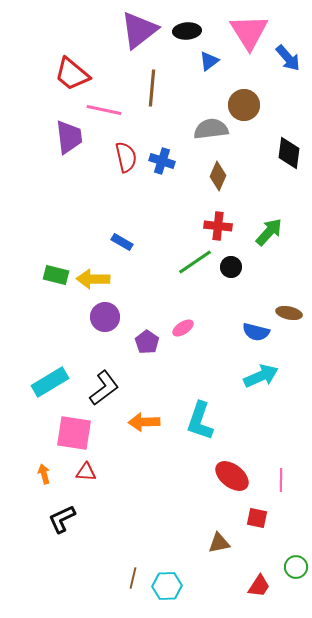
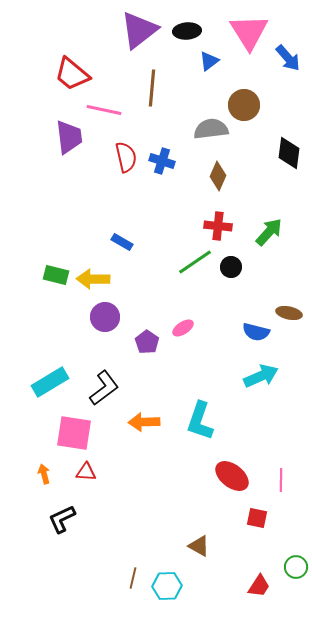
brown triangle at (219, 543): moved 20 px left, 3 px down; rotated 40 degrees clockwise
